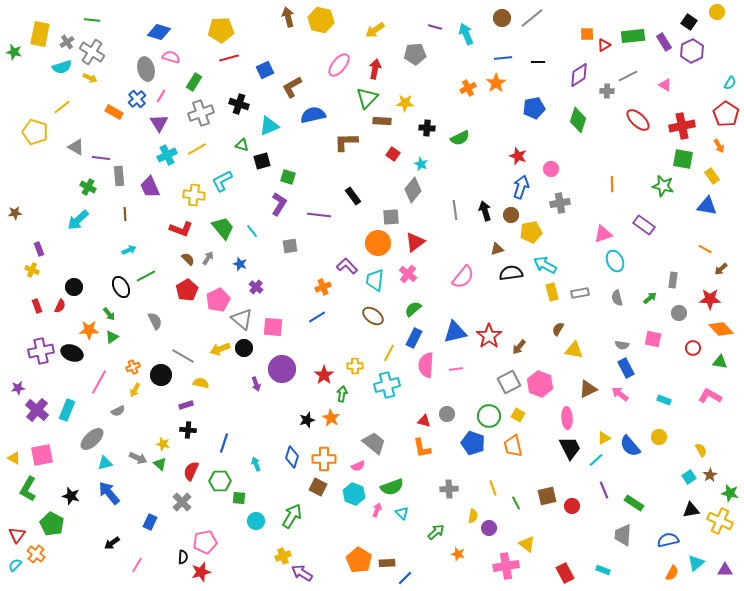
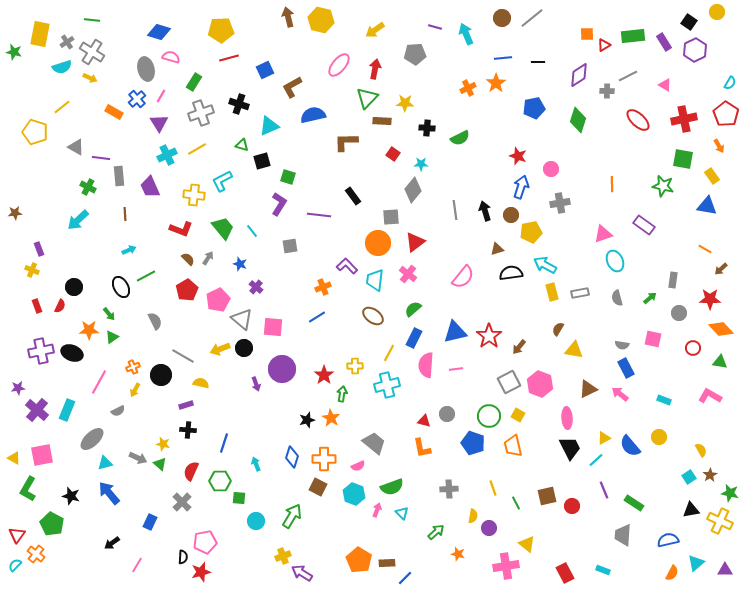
purple hexagon at (692, 51): moved 3 px right, 1 px up
red cross at (682, 126): moved 2 px right, 7 px up
cyan star at (421, 164): rotated 24 degrees counterclockwise
